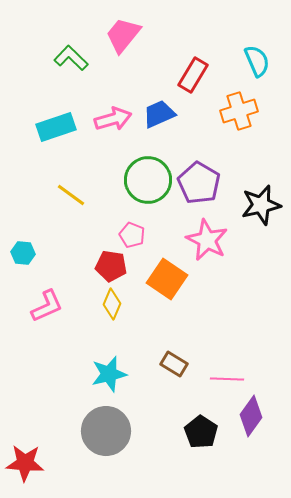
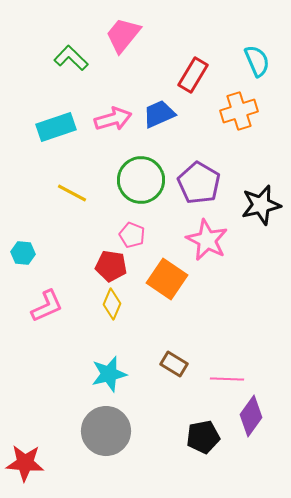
green circle: moved 7 px left
yellow line: moved 1 px right, 2 px up; rotated 8 degrees counterclockwise
black pentagon: moved 2 px right, 5 px down; rotated 28 degrees clockwise
